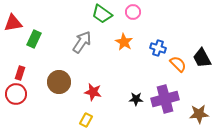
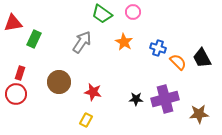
orange semicircle: moved 2 px up
